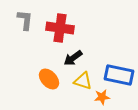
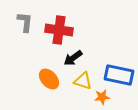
gray L-shape: moved 2 px down
red cross: moved 1 px left, 2 px down
